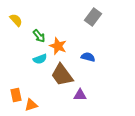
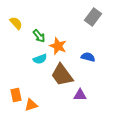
yellow semicircle: moved 3 px down
